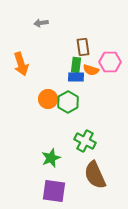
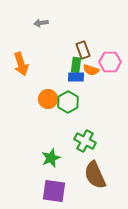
brown rectangle: moved 3 px down; rotated 12 degrees counterclockwise
